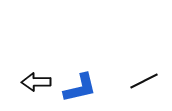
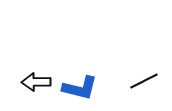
blue L-shape: rotated 27 degrees clockwise
